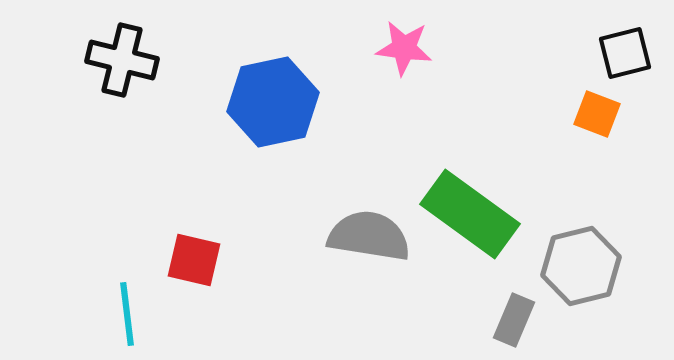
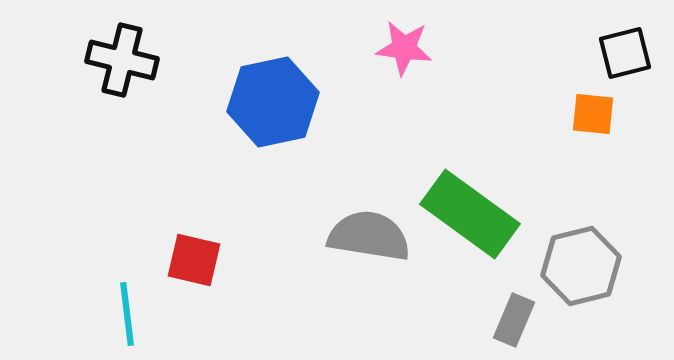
orange square: moved 4 px left; rotated 15 degrees counterclockwise
